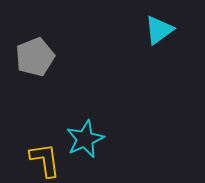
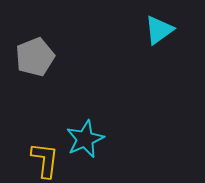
yellow L-shape: rotated 15 degrees clockwise
